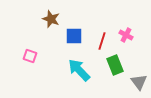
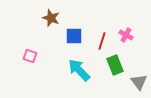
brown star: moved 1 px up
